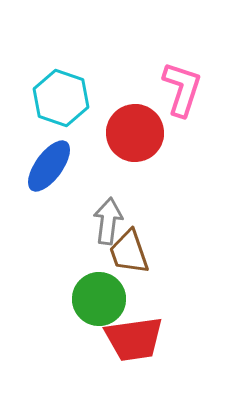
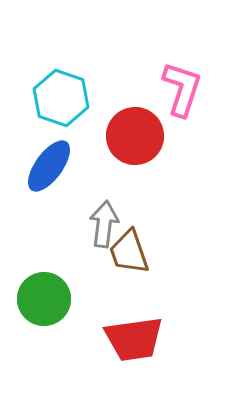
red circle: moved 3 px down
gray arrow: moved 4 px left, 3 px down
green circle: moved 55 px left
